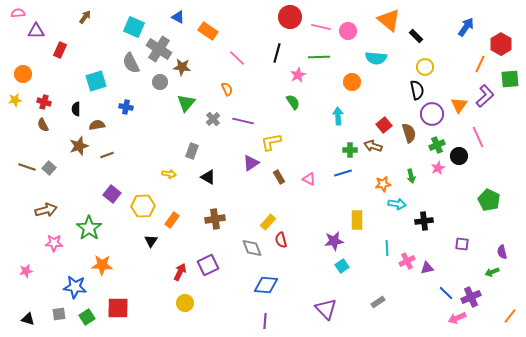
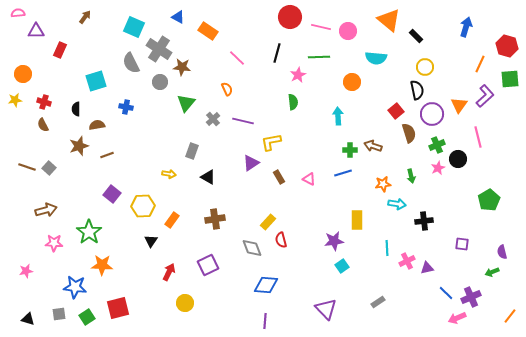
blue arrow at (466, 27): rotated 18 degrees counterclockwise
red hexagon at (501, 44): moved 6 px right, 2 px down; rotated 15 degrees counterclockwise
green semicircle at (293, 102): rotated 28 degrees clockwise
red square at (384, 125): moved 12 px right, 14 px up
pink line at (478, 137): rotated 10 degrees clockwise
black circle at (459, 156): moved 1 px left, 3 px down
green pentagon at (489, 200): rotated 15 degrees clockwise
green star at (89, 228): moved 4 px down
red arrow at (180, 272): moved 11 px left
red square at (118, 308): rotated 15 degrees counterclockwise
